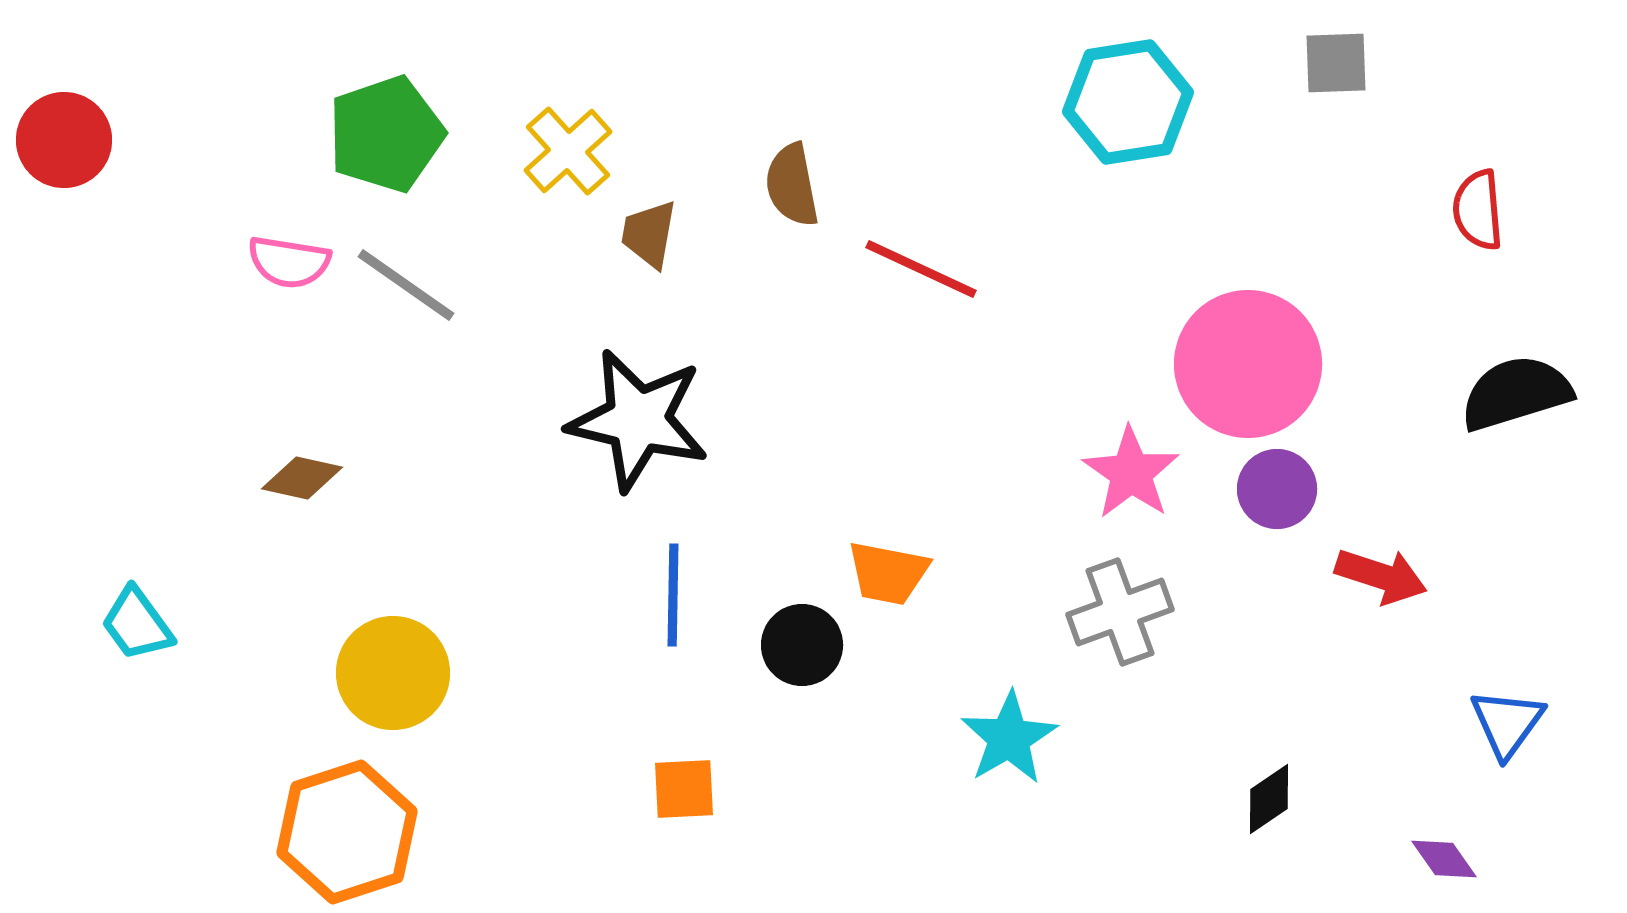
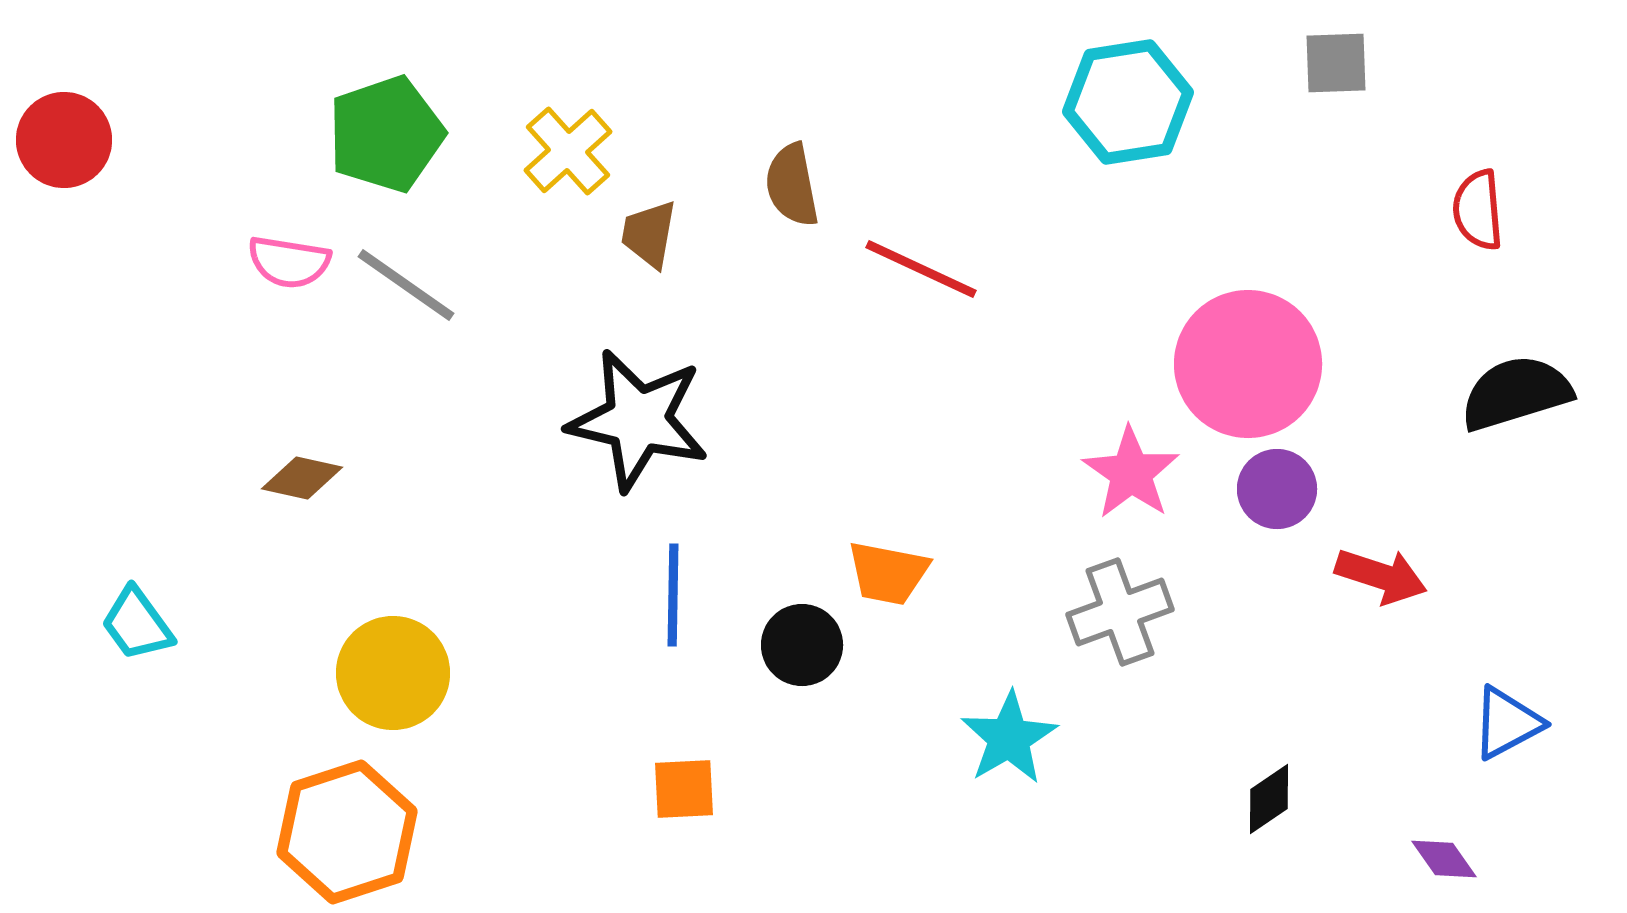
blue triangle: rotated 26 degrees clockwise
